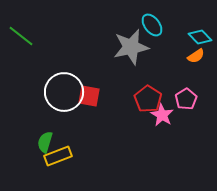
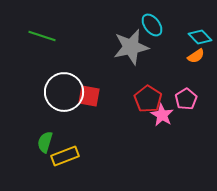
green line: moved 21 px right; rotated 20 degrees counterclockwise
yellow rectangle: moved 7 px right
